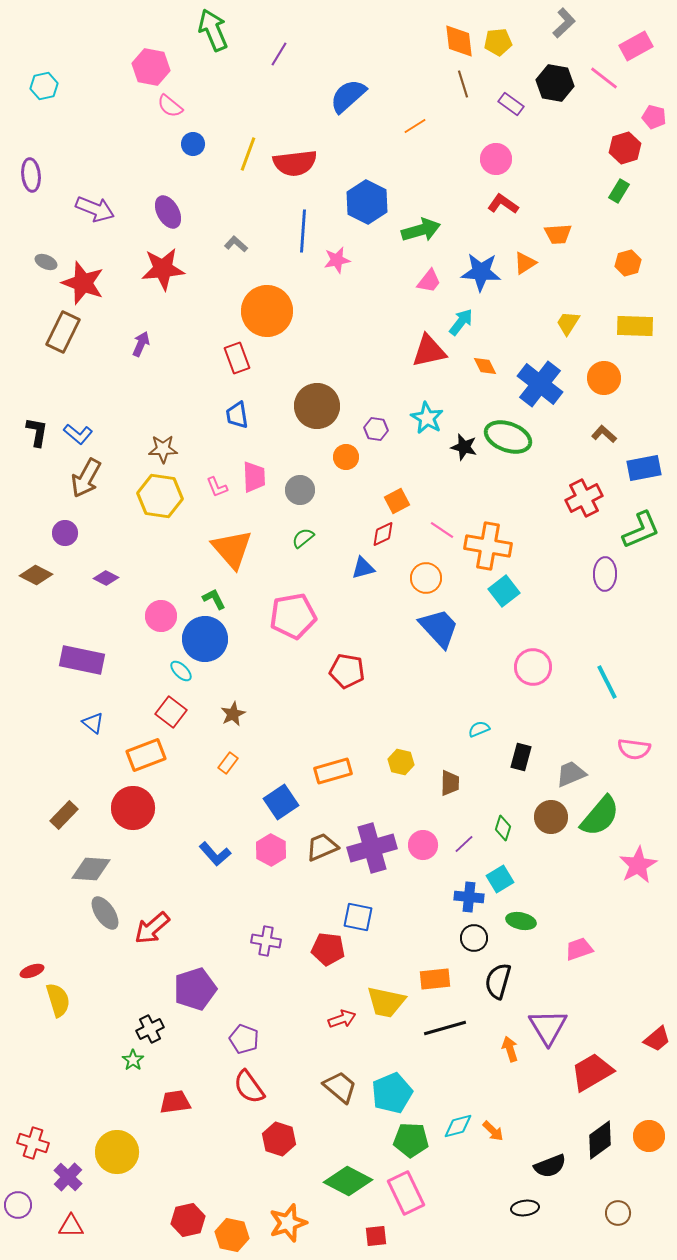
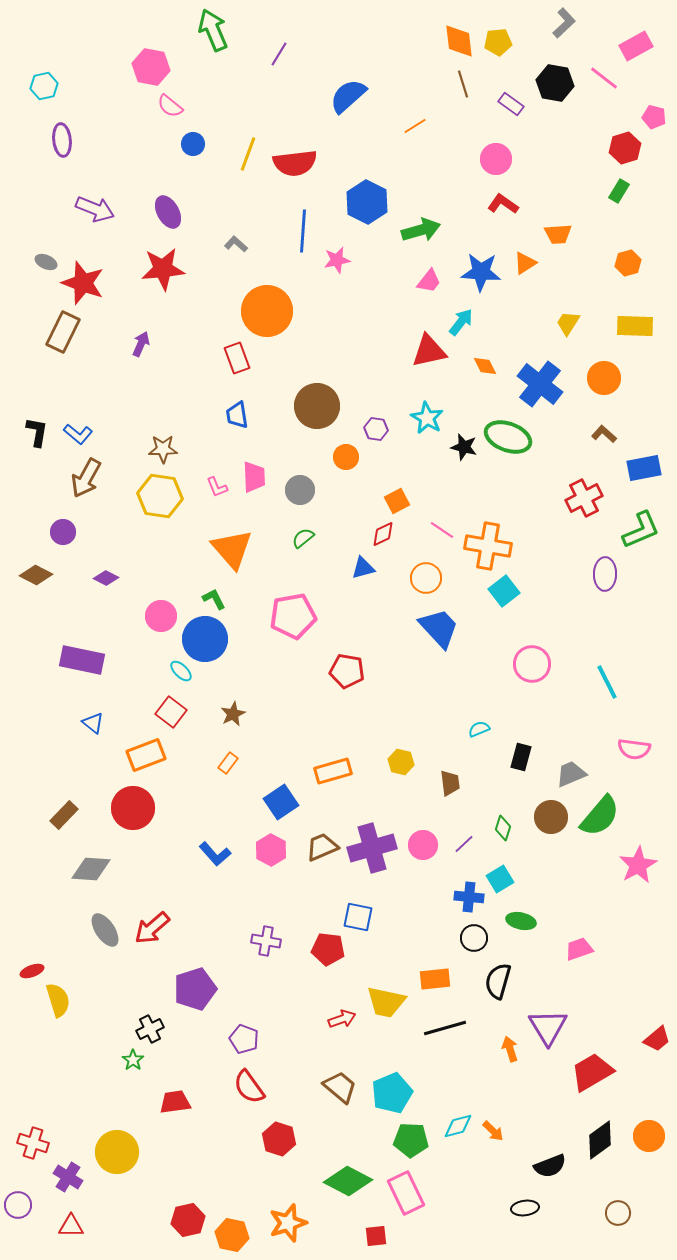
purple ellipse at (31, 175): moved 31 px right, 35 px up
purple circle at (65, 533): moved 2 px left, 1 px up
pink circle at (533, 667): moved 1 px left, 3 px up
brown trapezoid at (450, 783): rotated 8 degrees counterclockwise
gray ellipse at (105, 913): moved 17 px down
purple cross at (68, 1177): rotated 12 degrees counterclockwise
